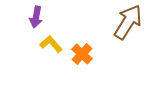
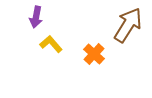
brown arrow: moved 3 px down
orange cross: moved 12 px right
